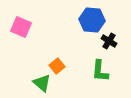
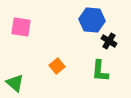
pink square: rotated 15 degrees counterclockwise
green triangle: moved 27 px left
